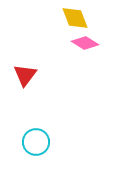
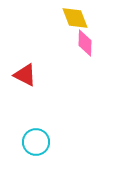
pink diamond: rotated 60 degrees clockwise
red triangle: rotated 40 degrees counterclockwise
